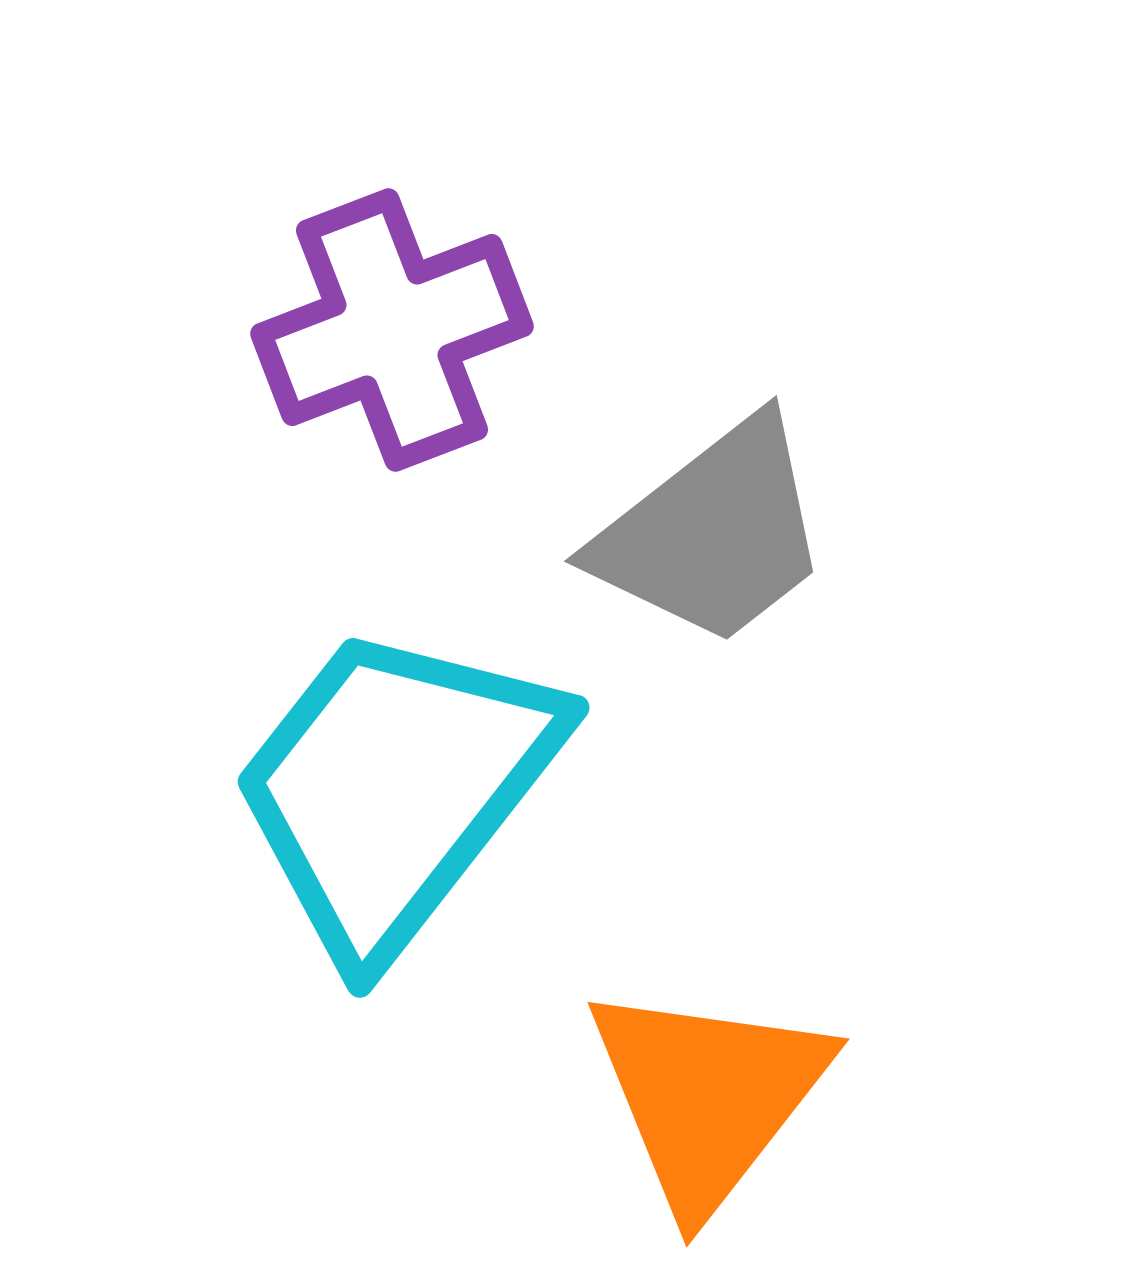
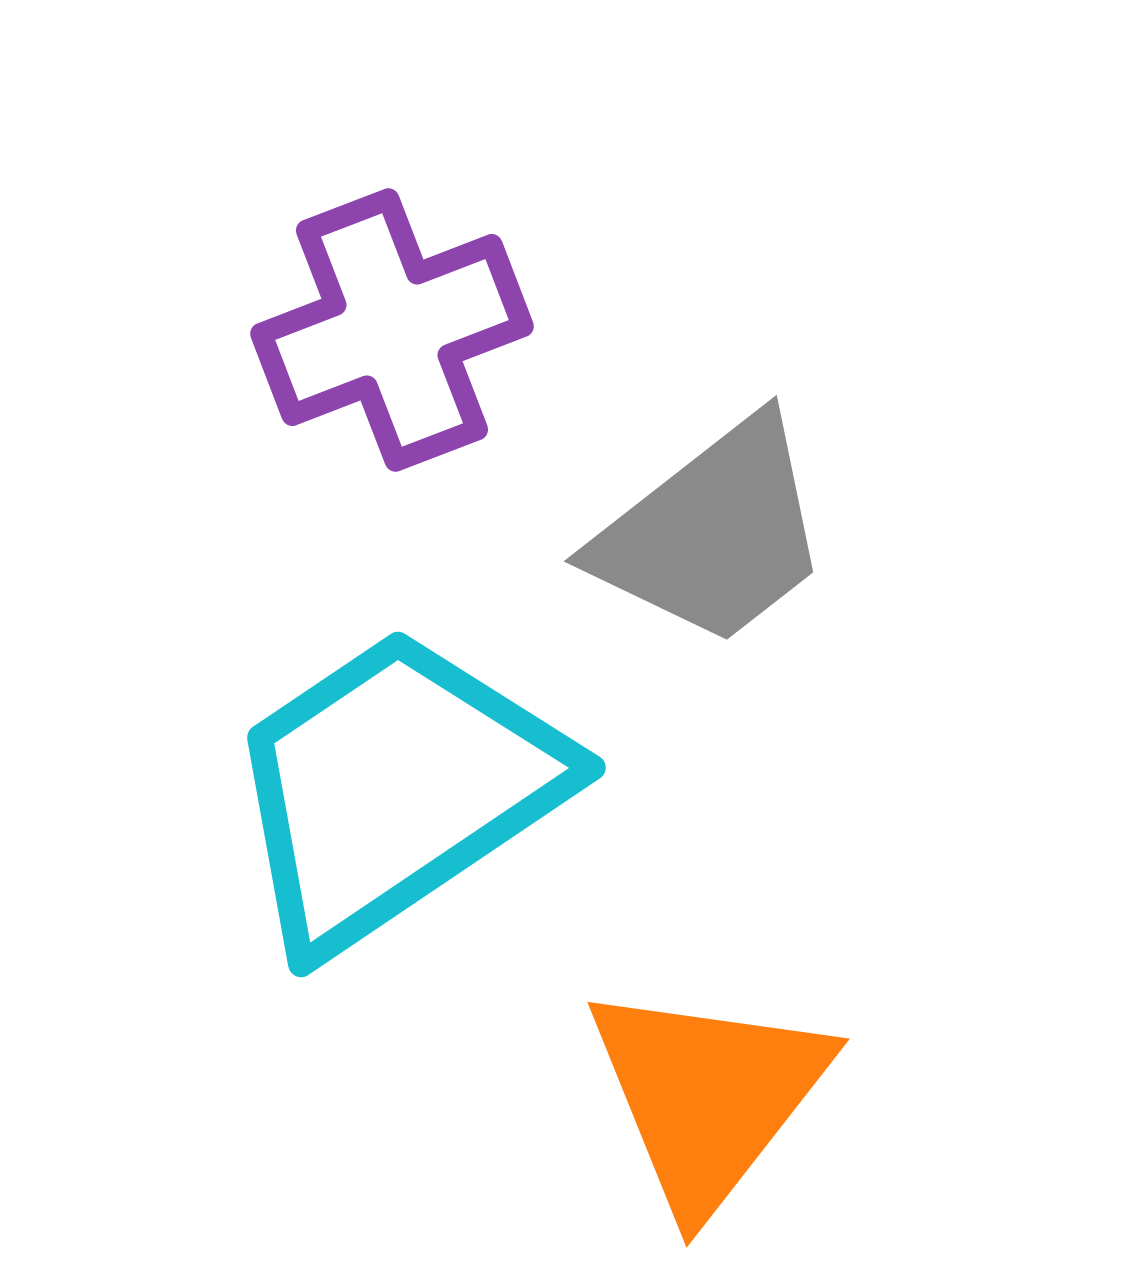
cyan trapezoid: rotated 18 degrees clockwise
